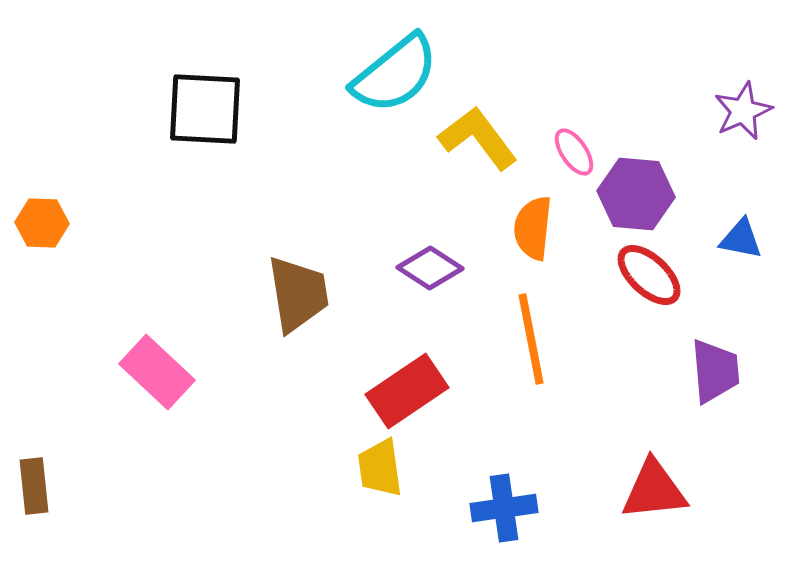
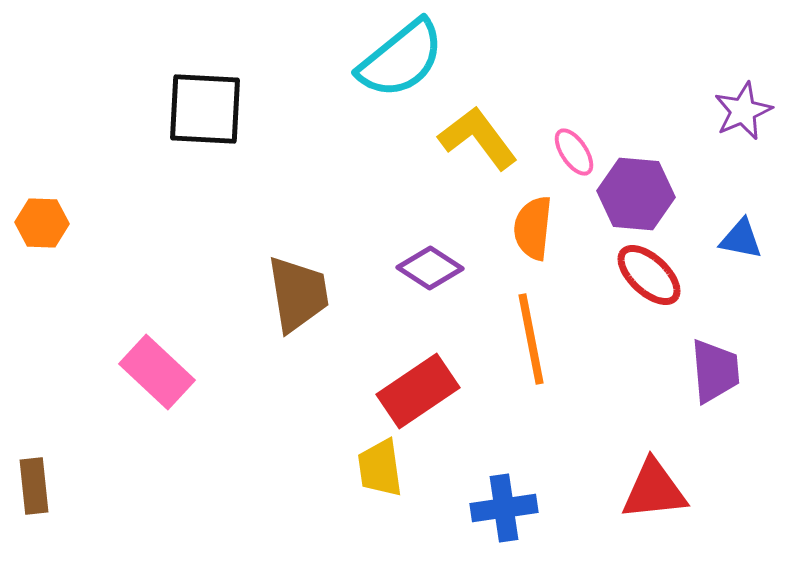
cyan semicircle: moved 6 px right, 15 px up
red rectangle: moved 11 px right
